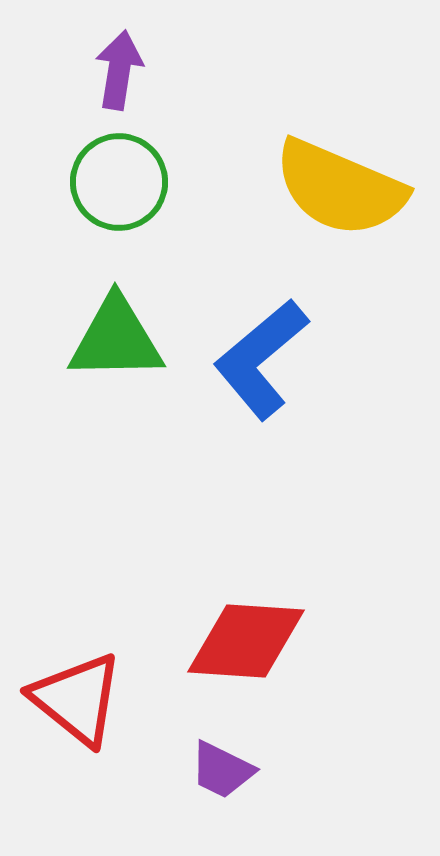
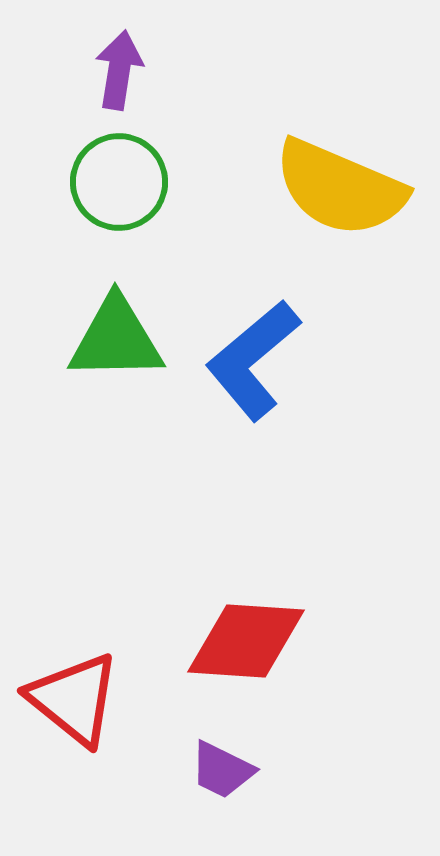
blue L-shape: moved 8 px left, 1 px down
red triangle: moved 3 px left
